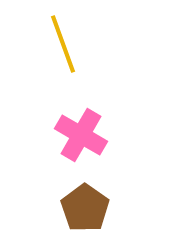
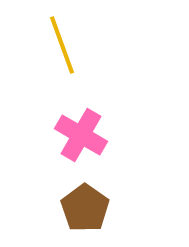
yellow line: moved 1 px left, 1 px down
